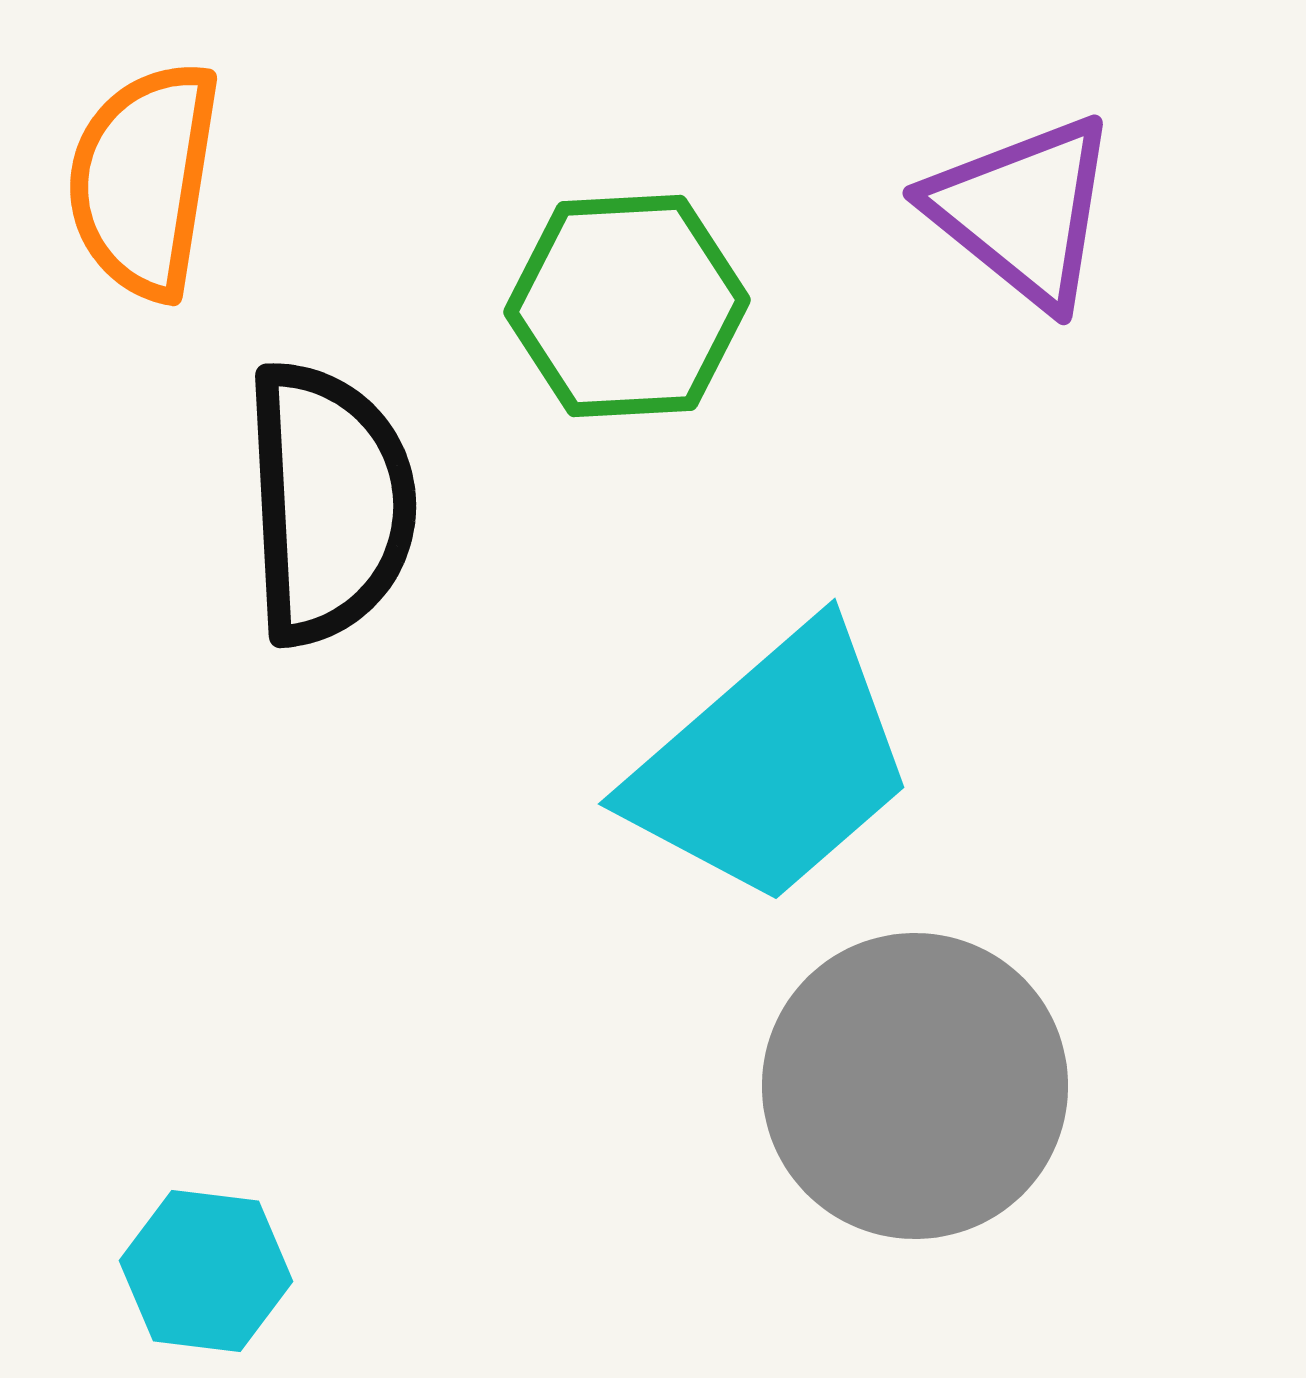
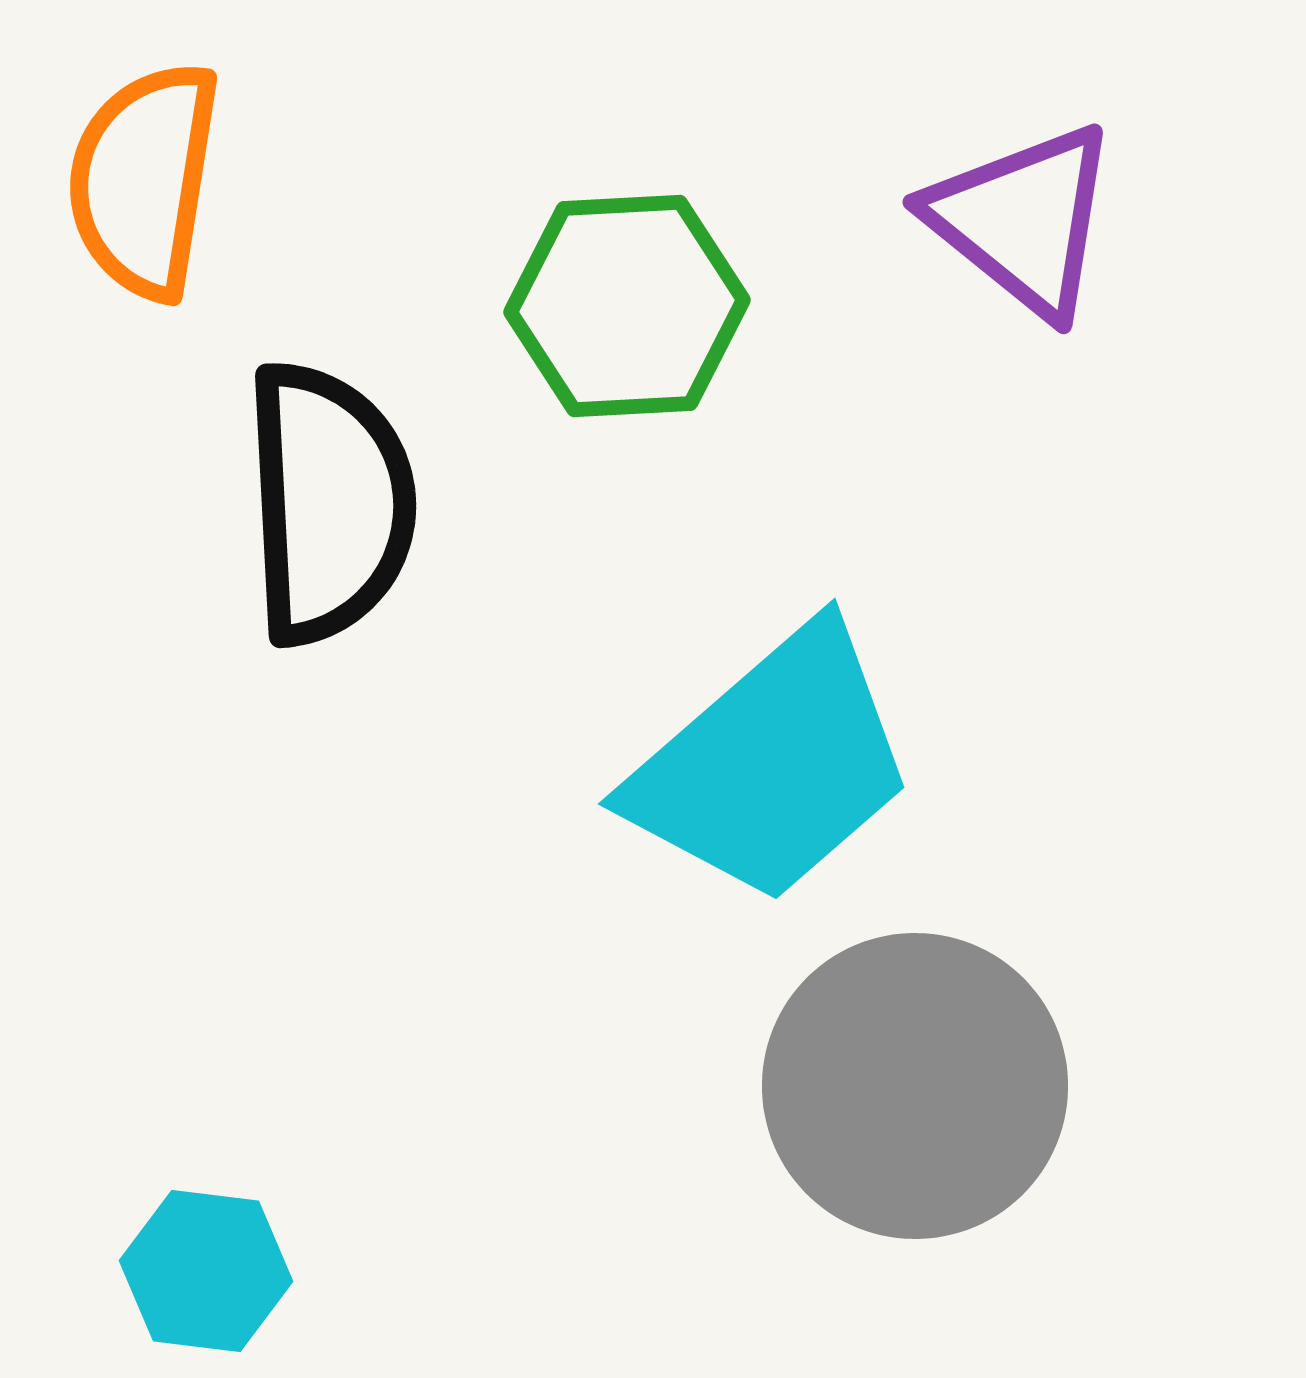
purple triangle: moved 9 px down
